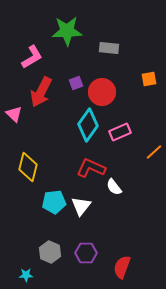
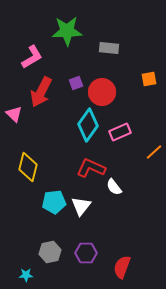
gray hexagon: rotated 25 degrees clockwise
